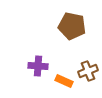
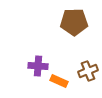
brown pentagon: moved 2 px right, 4 px up; rotated 12 degrees counterclockwise
orange rectangle: moved 5 px left
